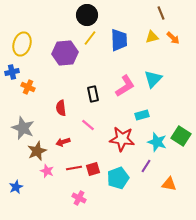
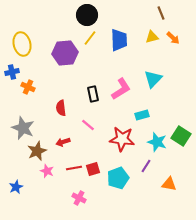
yellow ellipse: rotated 30 degrees counterclockwise
pink L-shape: moved 4 px left, 3 px down
